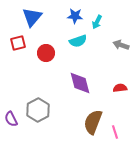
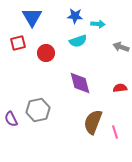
blue triangle: rotated 10 degrees counterclockwise
cyan arrow: moved 1 px right, 2 px down; rotated 112 degrees counterclockwise
gray arrow: moved 2 px down
gray hexagon: rotated 15 degrees clockwise
